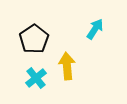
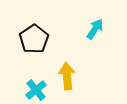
yellow arrow: moved 10 px down
cyan cross: moved 12 px down
